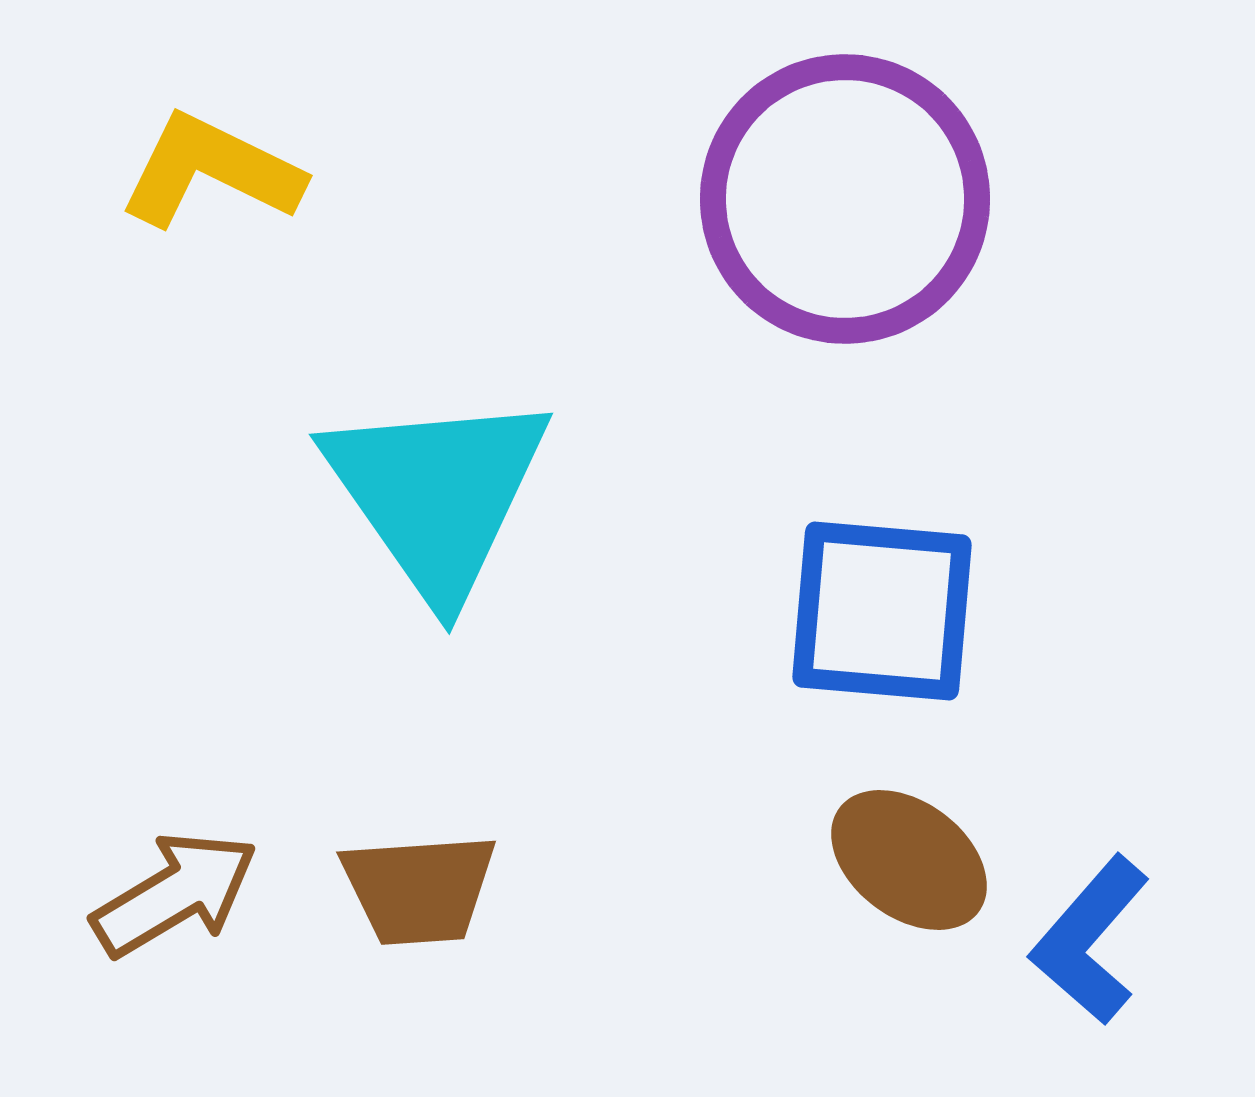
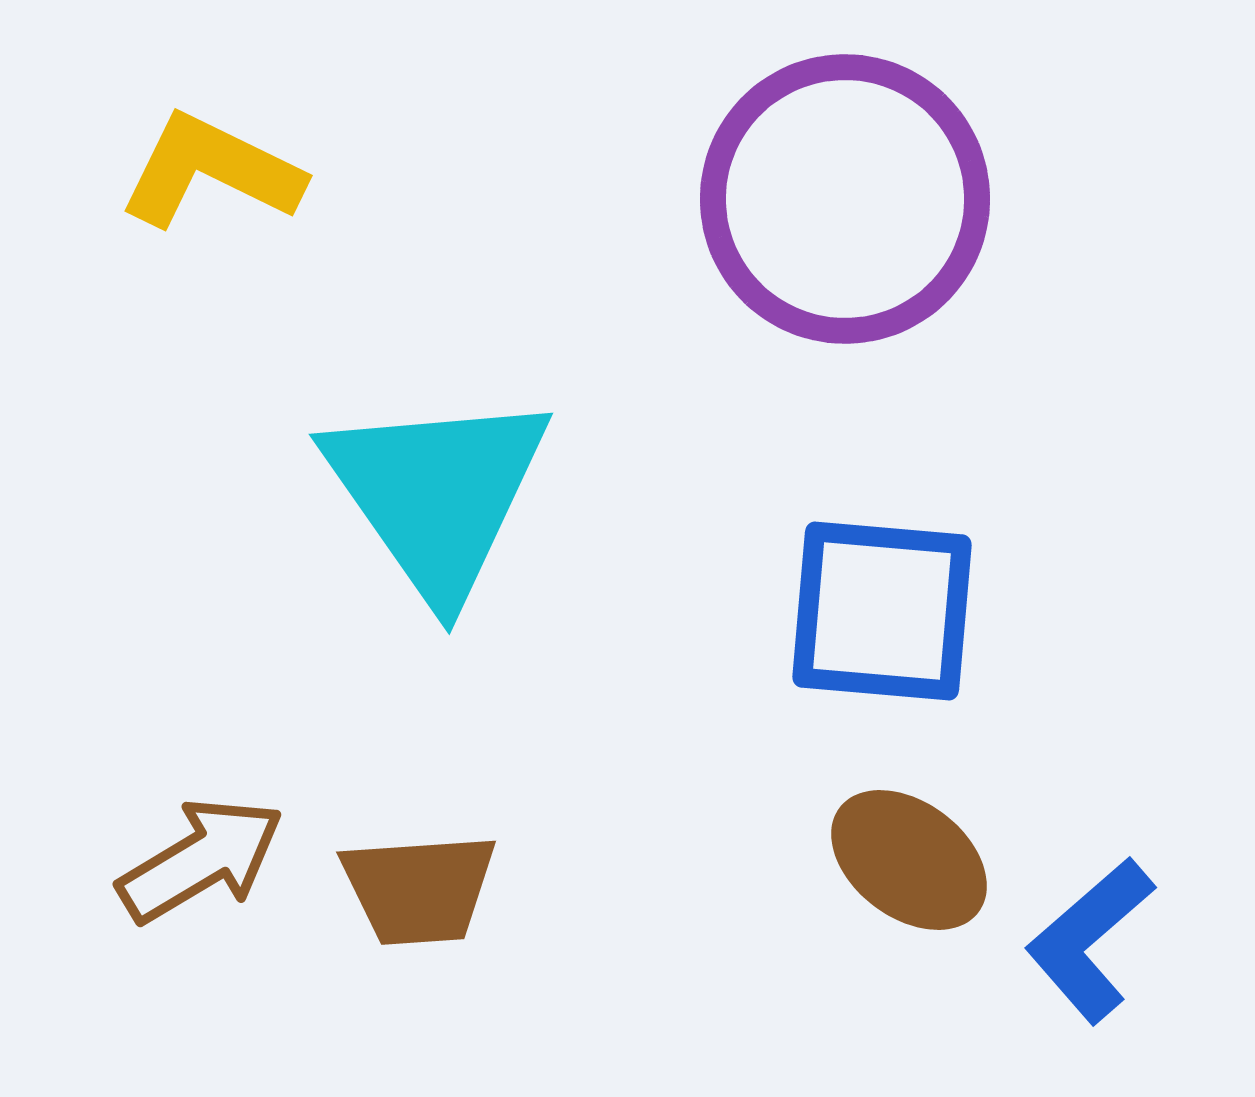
brown arrow: moved 26 px right, 34 px up
blue L-shape: rotated 8 degrees clockwise
